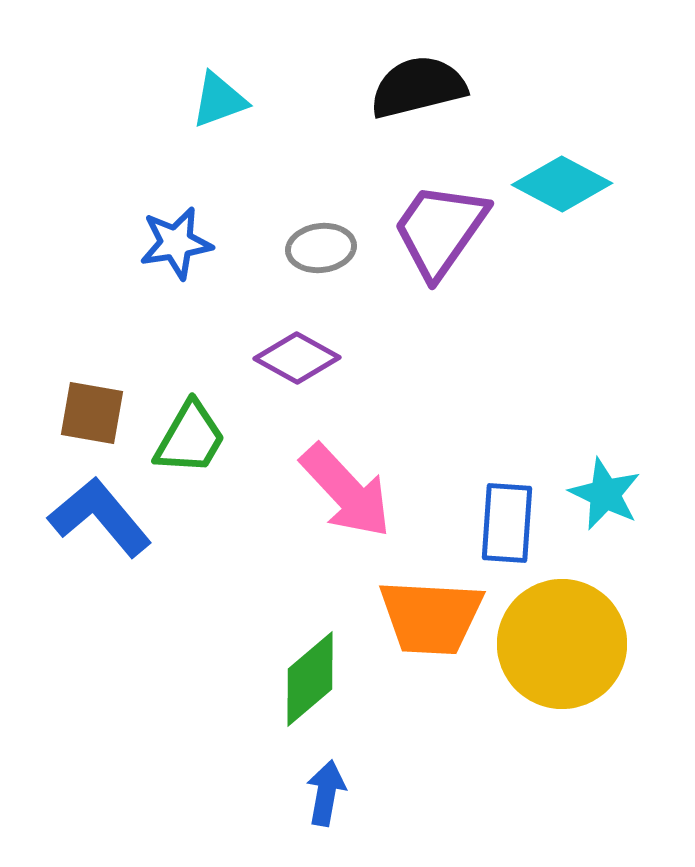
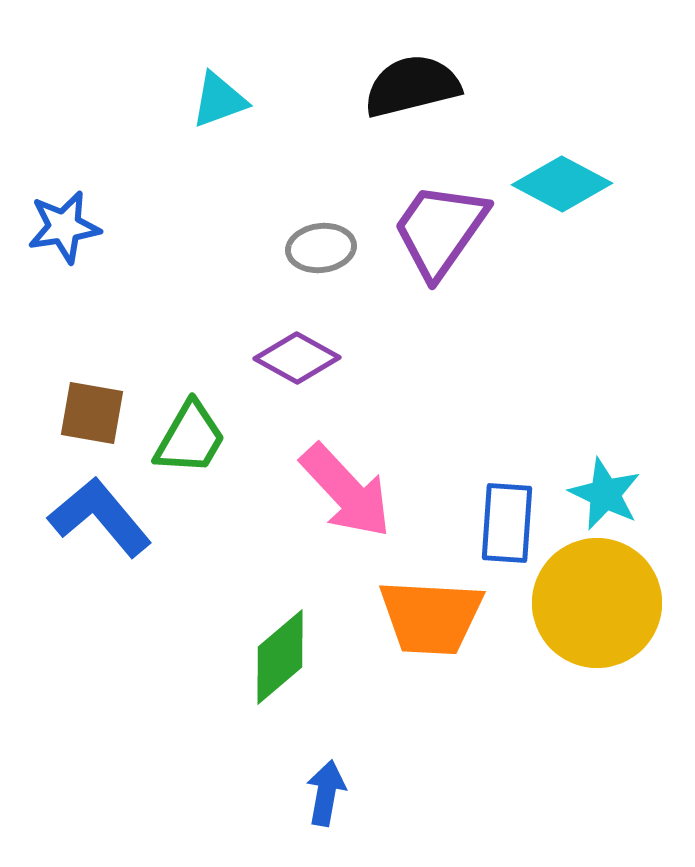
black semicircle: moved 6 px left, 1 px up
blue star: moved 112 px left, 16 px up
yellow circle: moved 35 px right, 41 px up
green diamond: moved 30 px left, 22 px up
